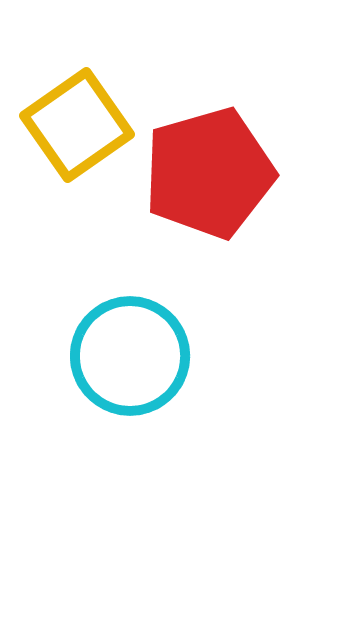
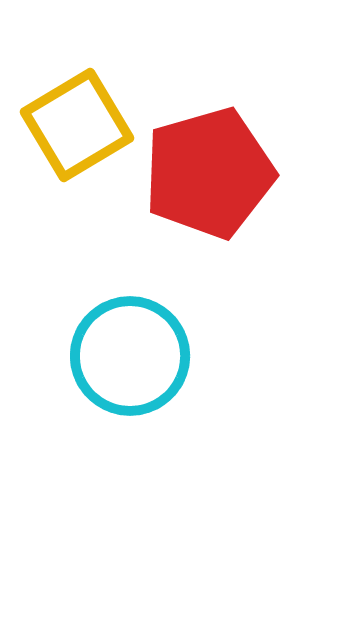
yellow square: rotated 4 degrees clockwise
